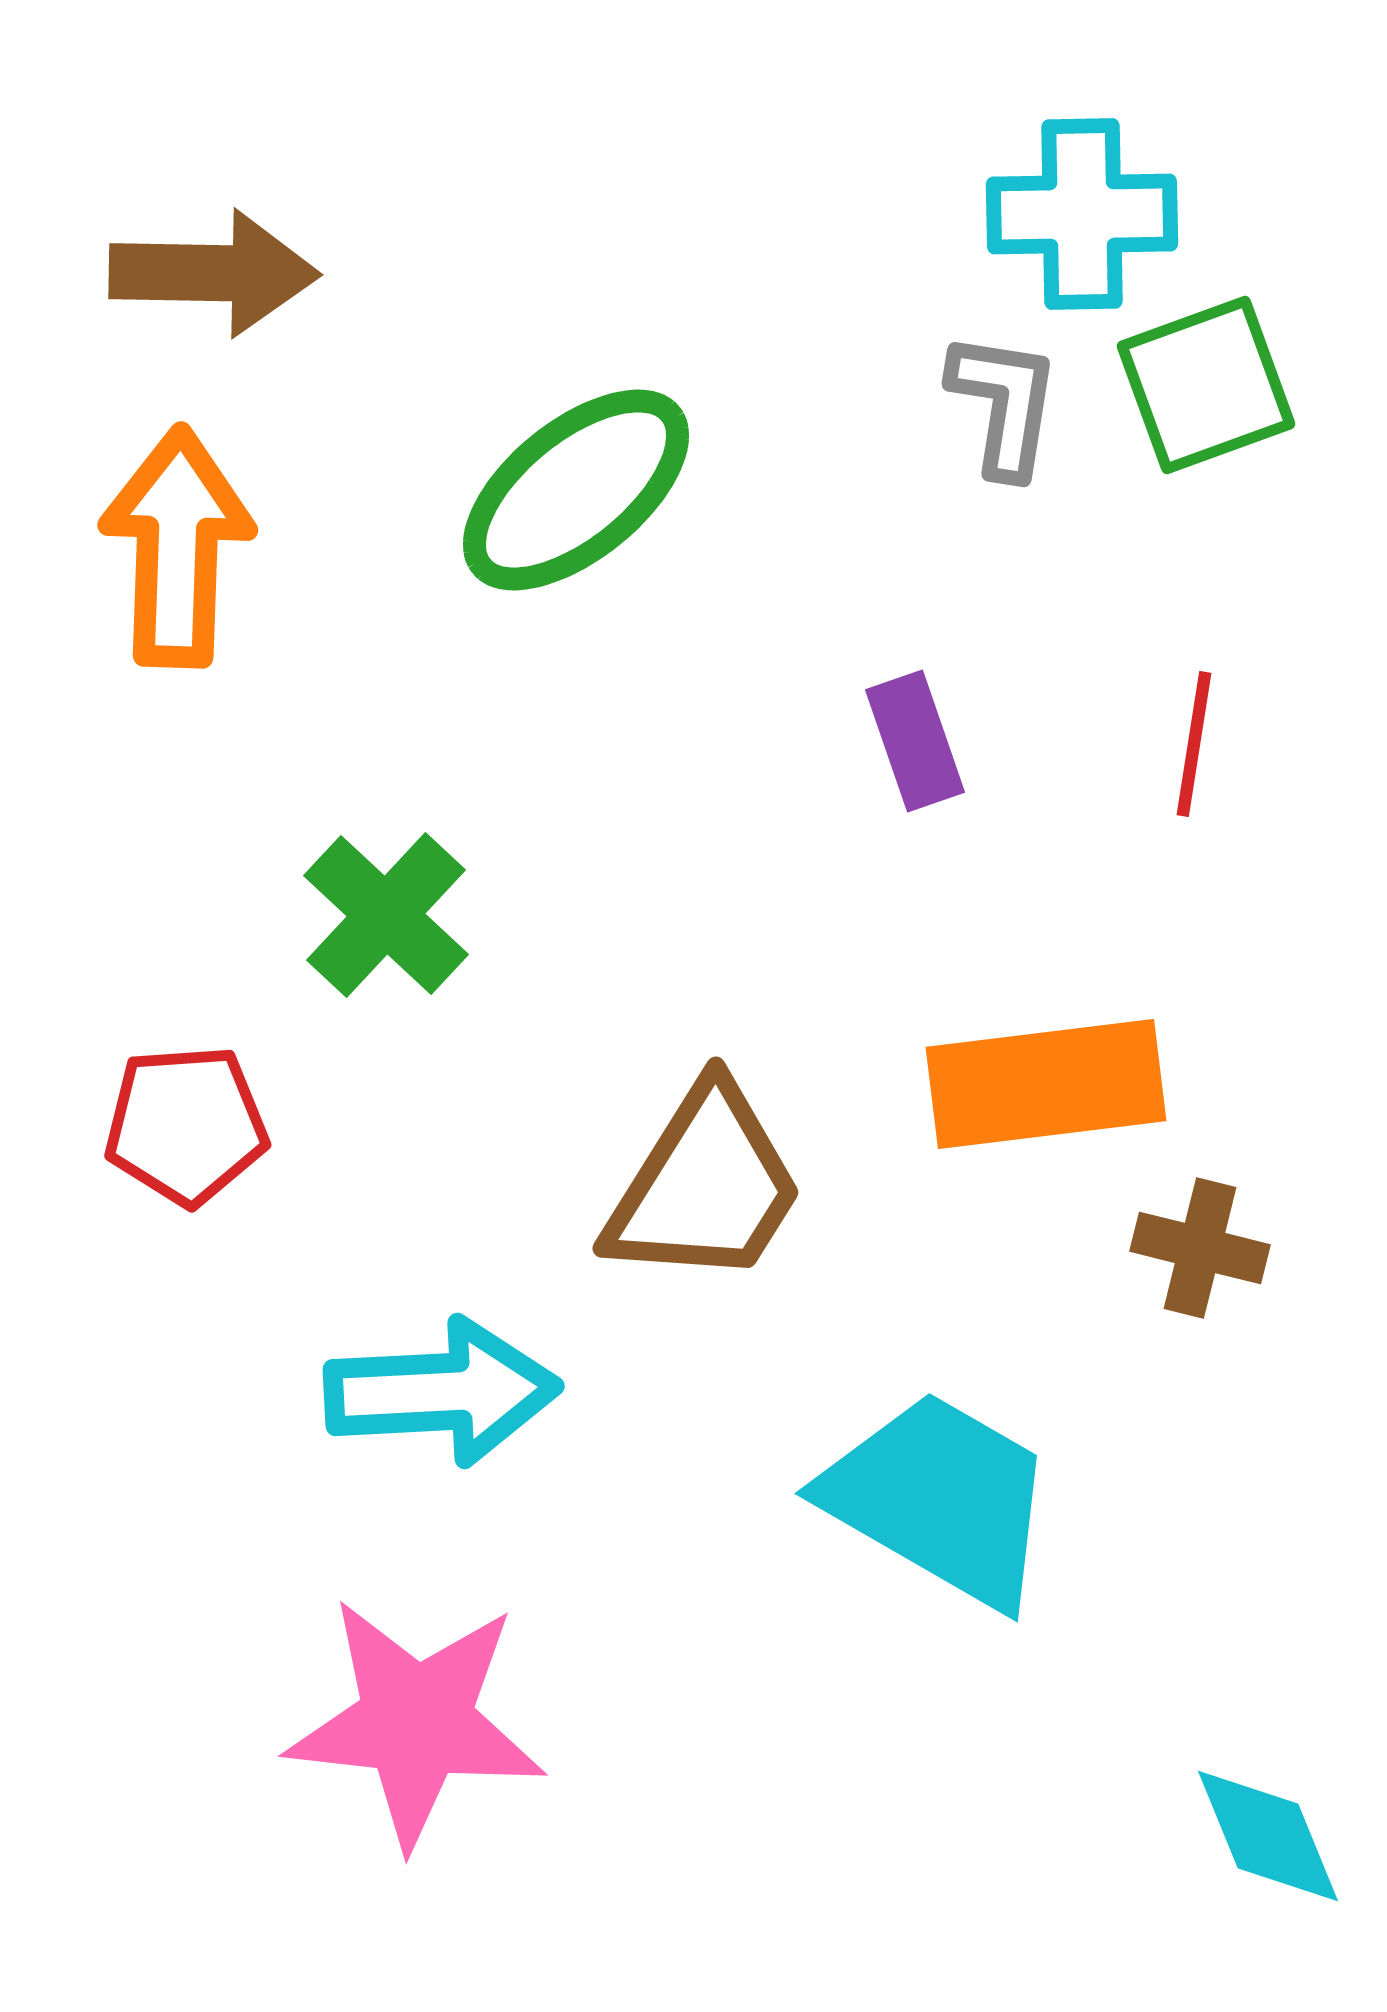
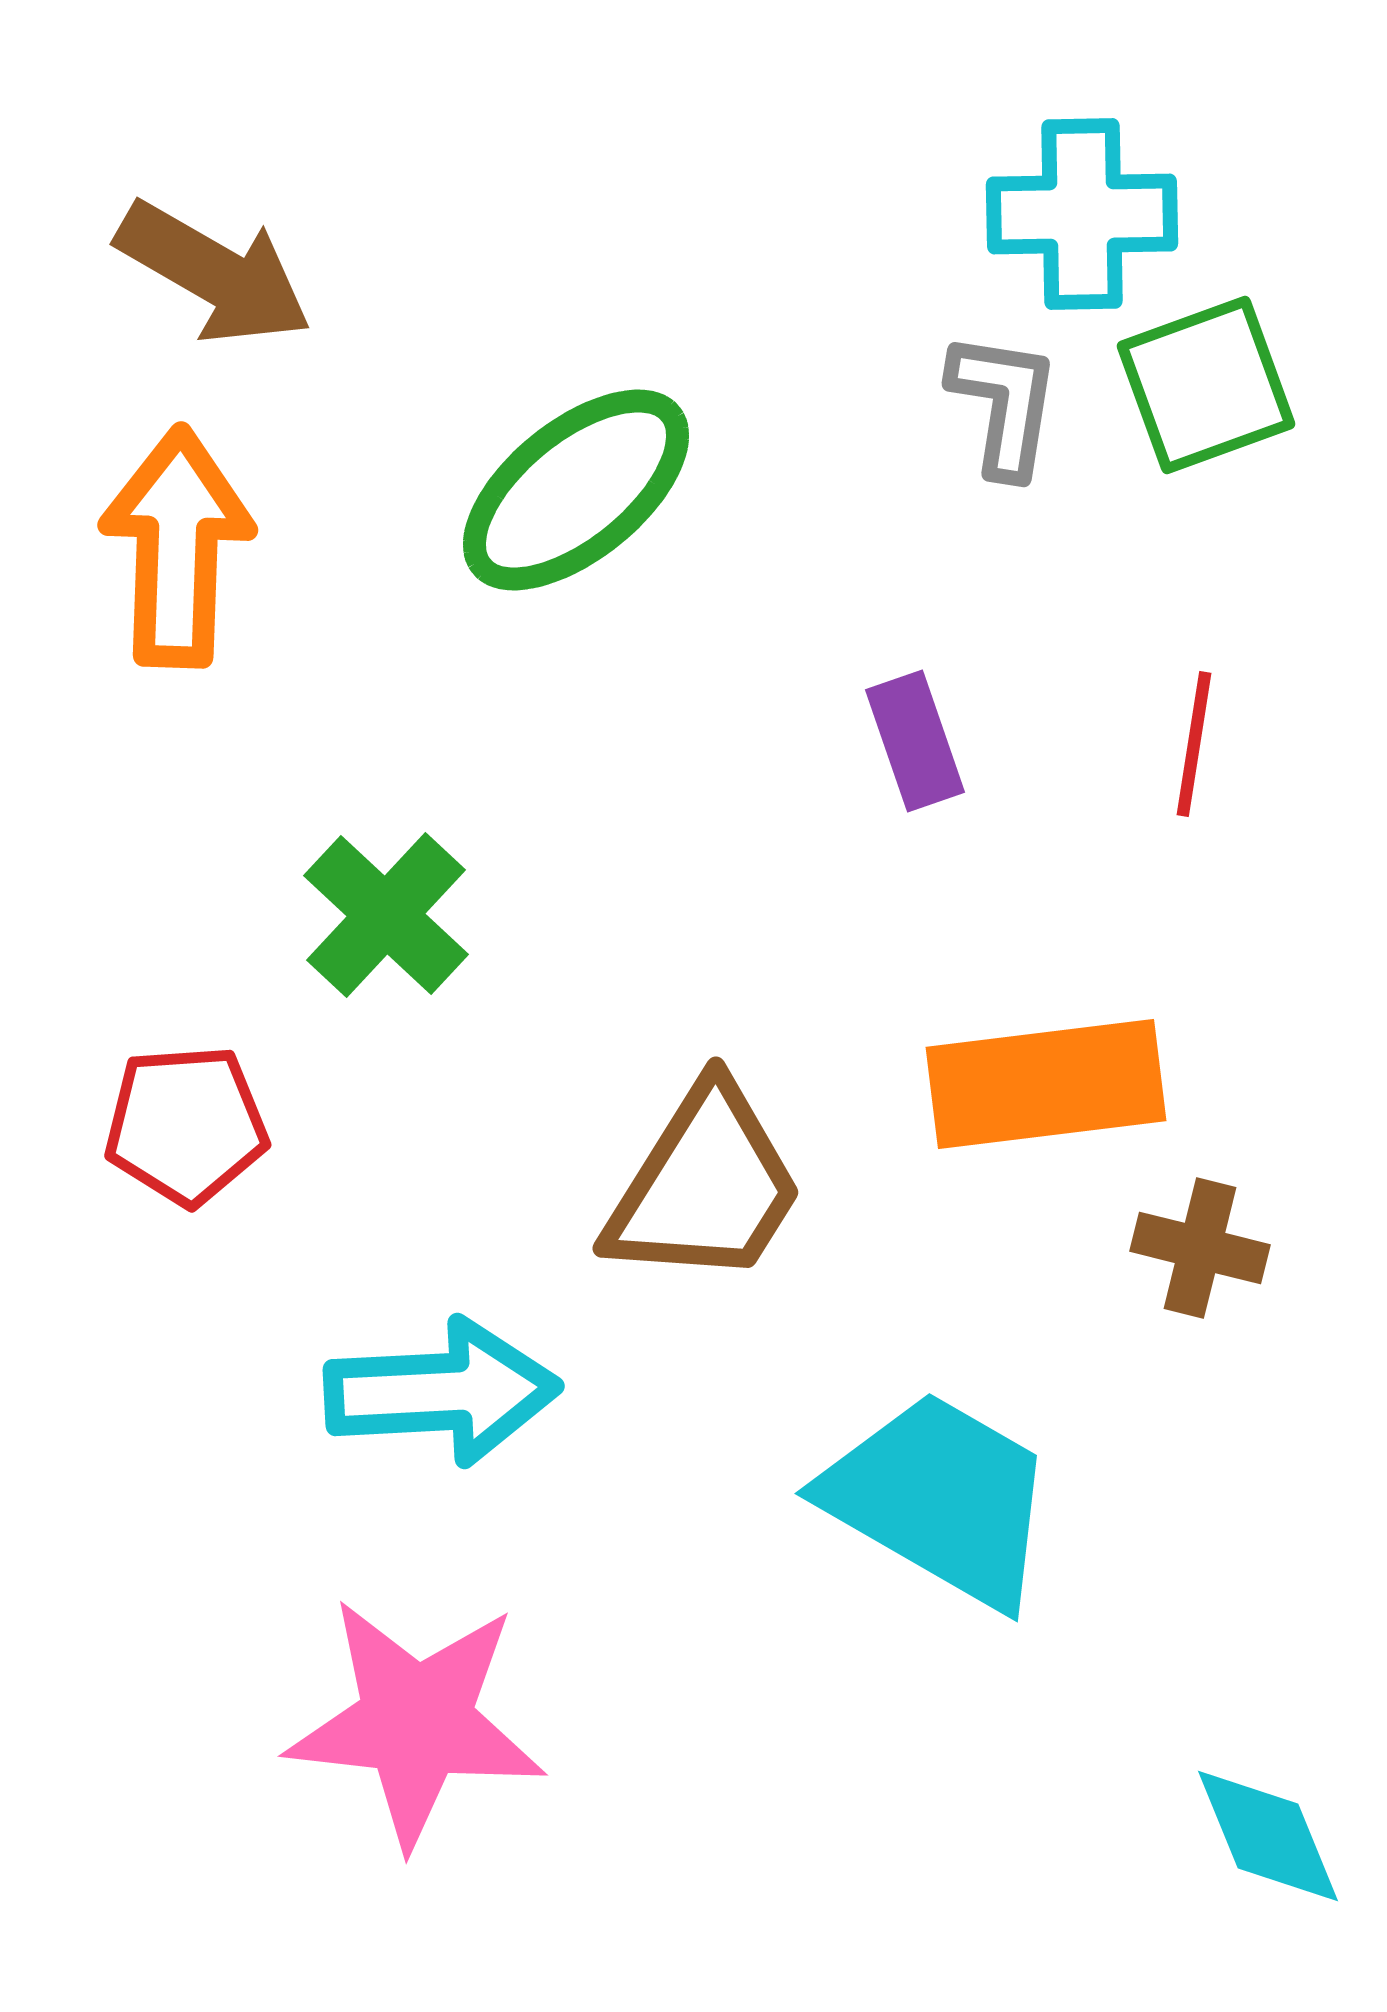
brown arrow: rotated 29 degrees clockwise
